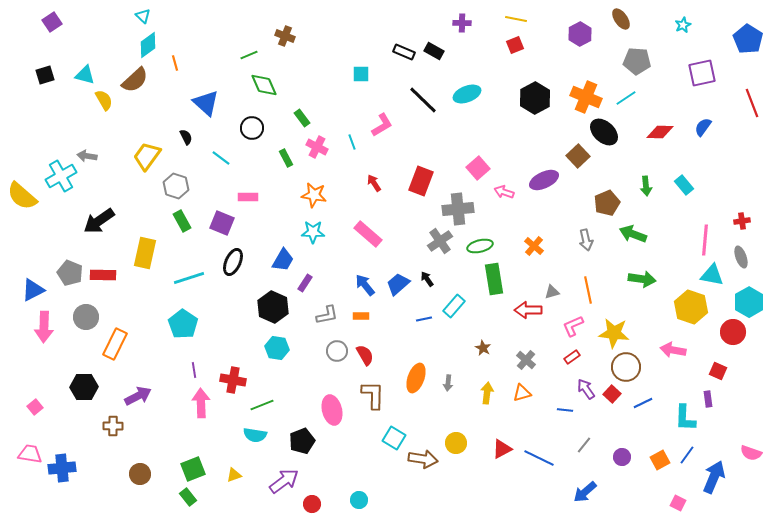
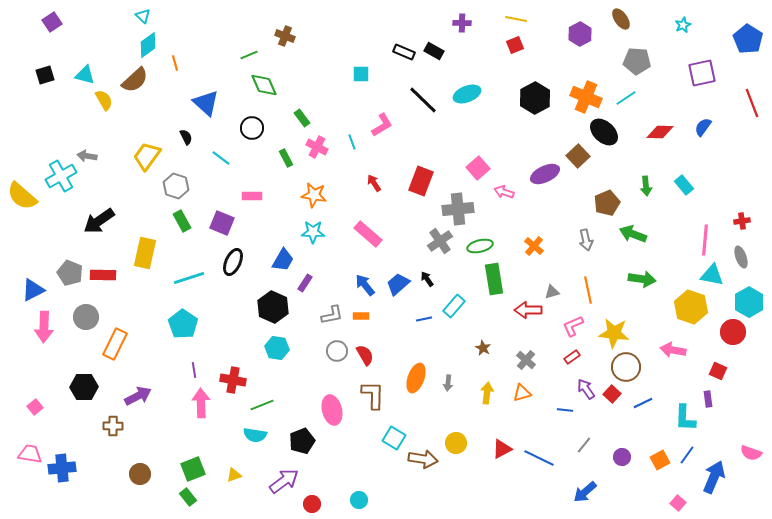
purple ellipse at (544, 180): moved 1 px right, 6 px up
pink rectangle at (248, 197): moved 4 px right, 1 px up
gray L-shape at (327, 315): moved 5 px right
pink square at (678, 503): rotated 14 degrees clockwise
